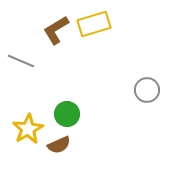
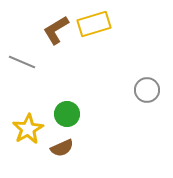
gray line: moved 1 px right, 1 px down
brown semicircle: moved 3 px right, 3 px down
